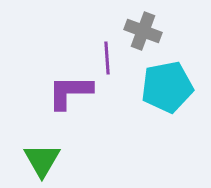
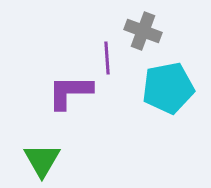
cyan pentagon: moved 1 px right, 1 px down
